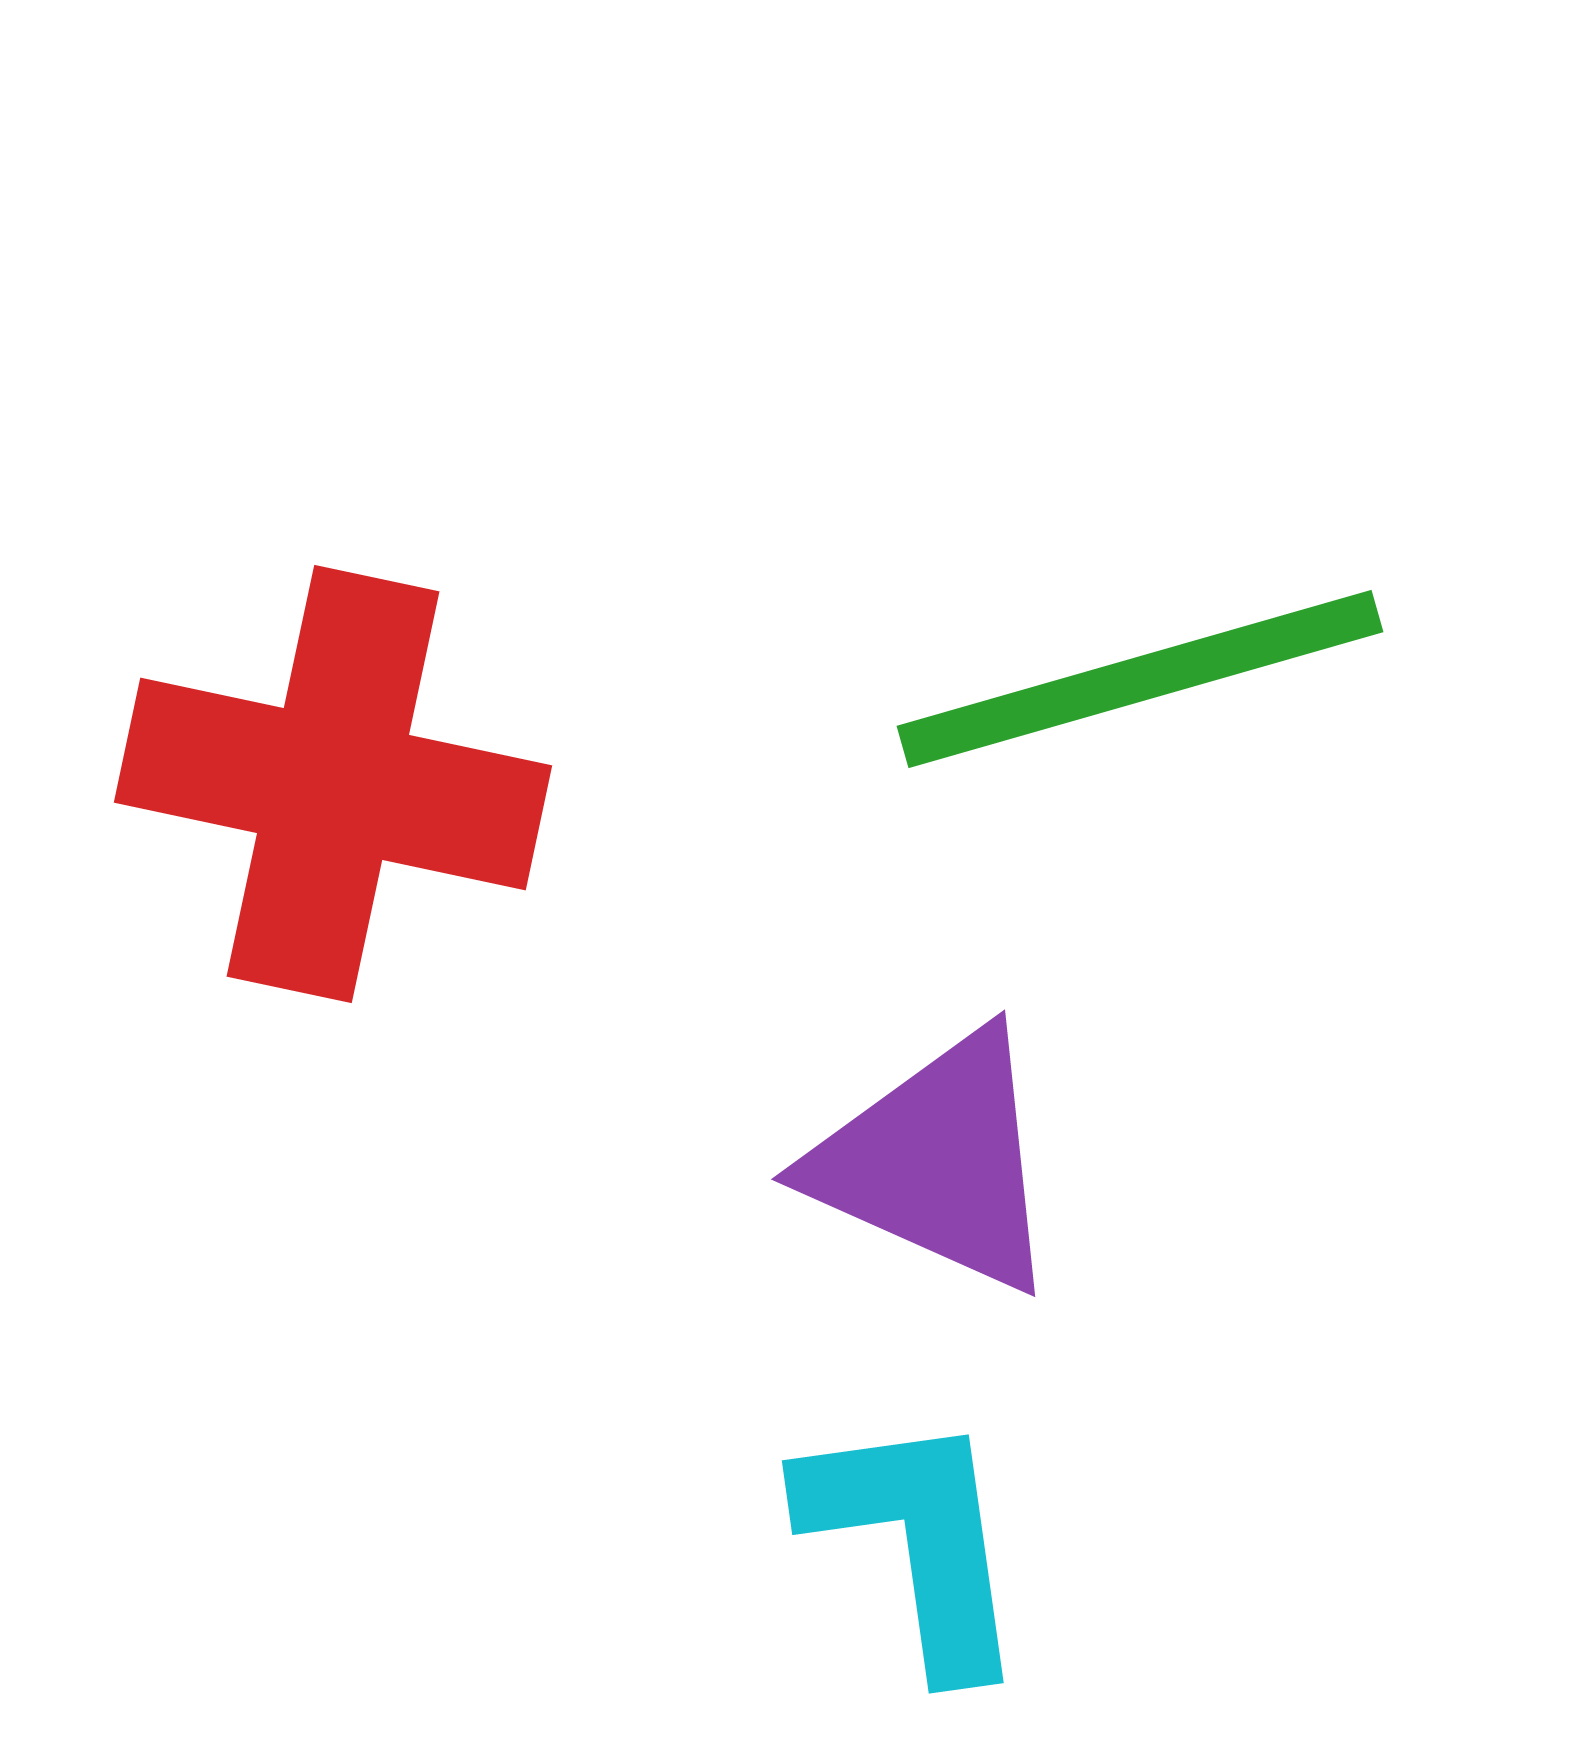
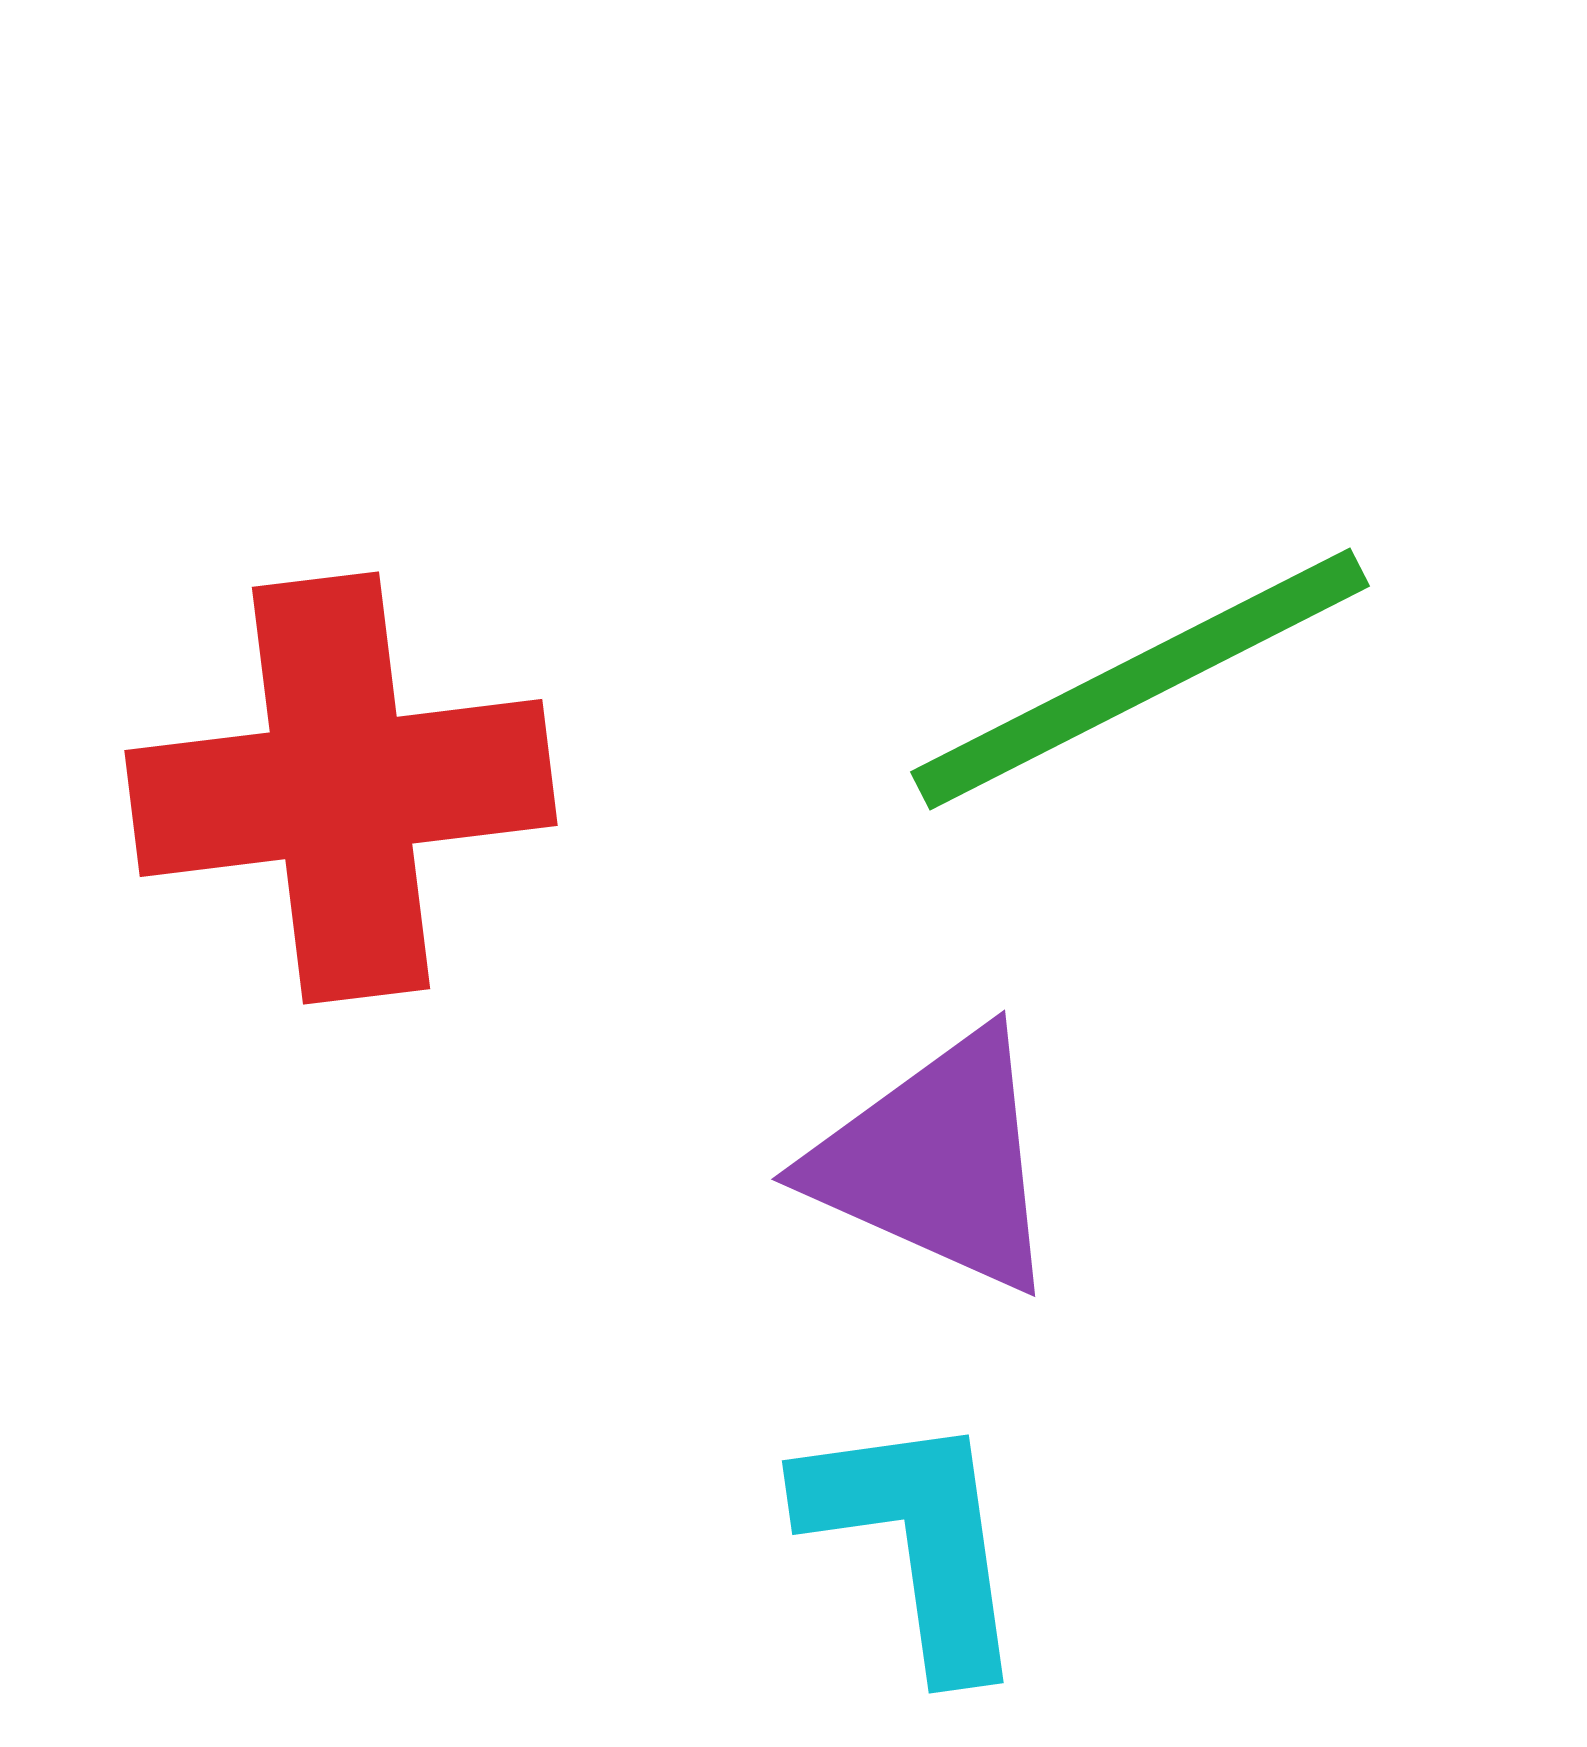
green line: rotated 11 degrees counterclockwise
red cross: moved 8 px right, 4 px down; rotated 19 degrees counterclockwise
